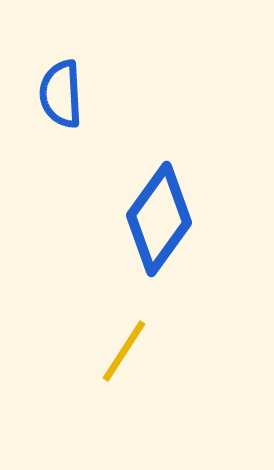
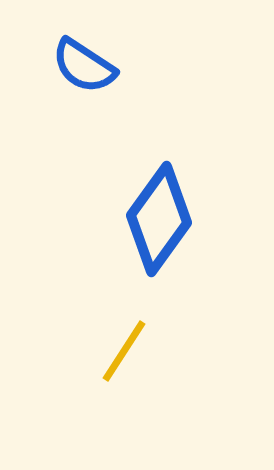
blue semicircle: moved 23 px right, 28 px up; rotated 54 degrees counterclockwise
